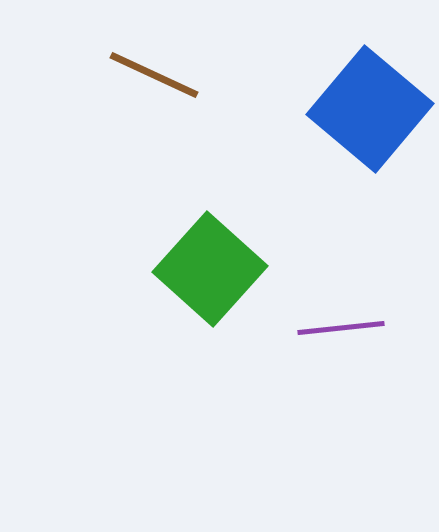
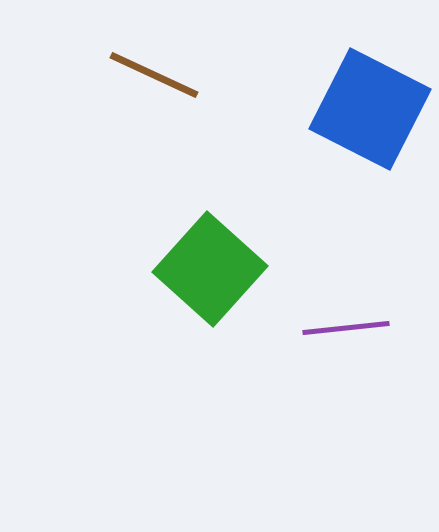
blue square: rotated 13 degrees counterclockwise
purple line: moved 5 px right
